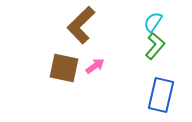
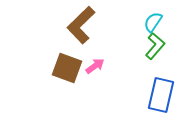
brown square: moved 3 px right; rotated 8 degrees clockwise
